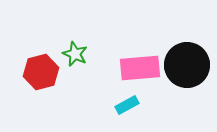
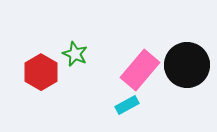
pink rectangle: moved 2 px down; rotated 45 degrees counterclockwise
red hexagon: rotated 16 degrees counterclockwise
